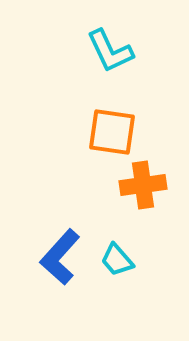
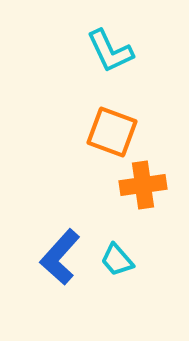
orange square: rotated 12 degrees clockwise
